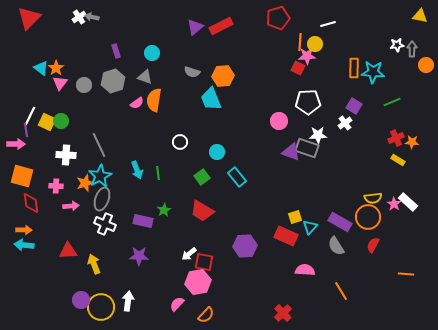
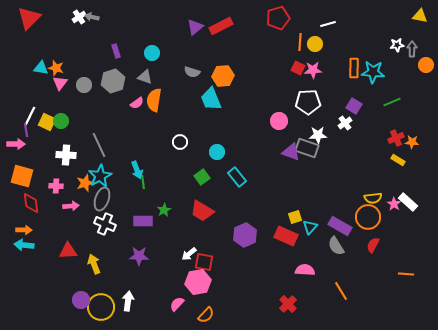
pink star at (307, 56): moved 6 px right, 14 px down
cyan triangle at (41, 68): rotated 28 degrees counterclockwise
orange star at (56, 68): rotated 21 degrees counterclockwise
green line at (158, 173): moved 15 px left, 9 px down
purple rectangle at (143, 221): rotated 12 degrees counterclockwise
purple rectangle at (340, 222): moved 4 px down
purple hexagon at (245, 246): moved 11 px up; rotated 20 degrees counterclockwise
red cross at (283, 313): moved 5 px right, 9 px up
